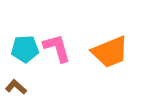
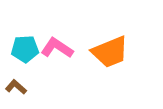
pink L-shape: rotated 40 degrees counterclockwise
